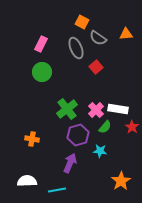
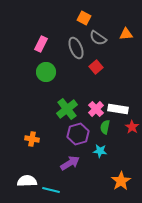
orange square: moved 2 px right, 4 px up
green circle: moved 4 px right
pink cross: moved 1 px up
green semicircle: rotated 152 degrees clockwise
purple hexagon: moved 1 px up
purple arrow: rotated 36 degrees clockwise
cyan line: moved 6 px left; rotated 24 degrees clockwise
